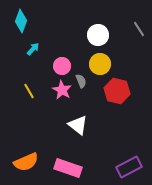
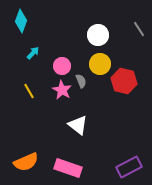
cyan arrow: moved 4 px down
red hexagon: moved 7 px right, 10 px up
